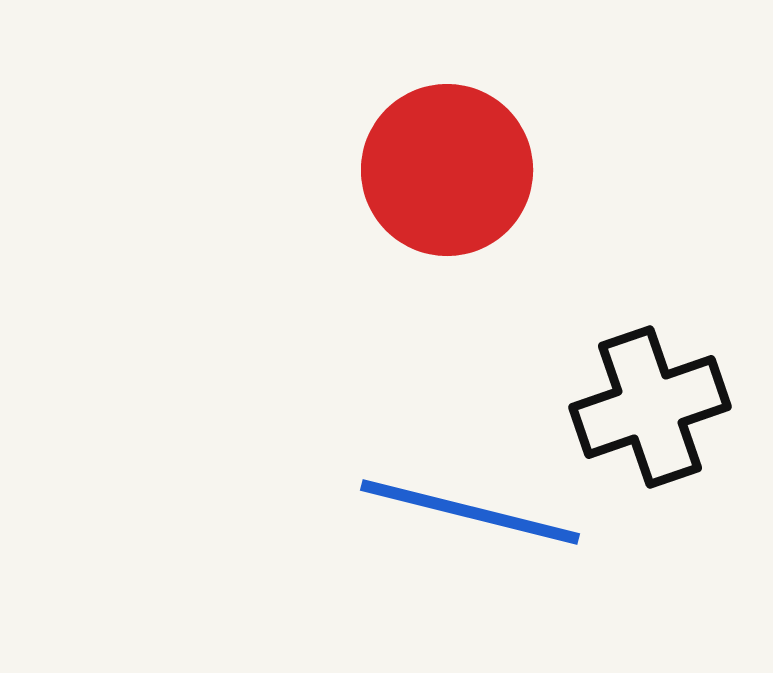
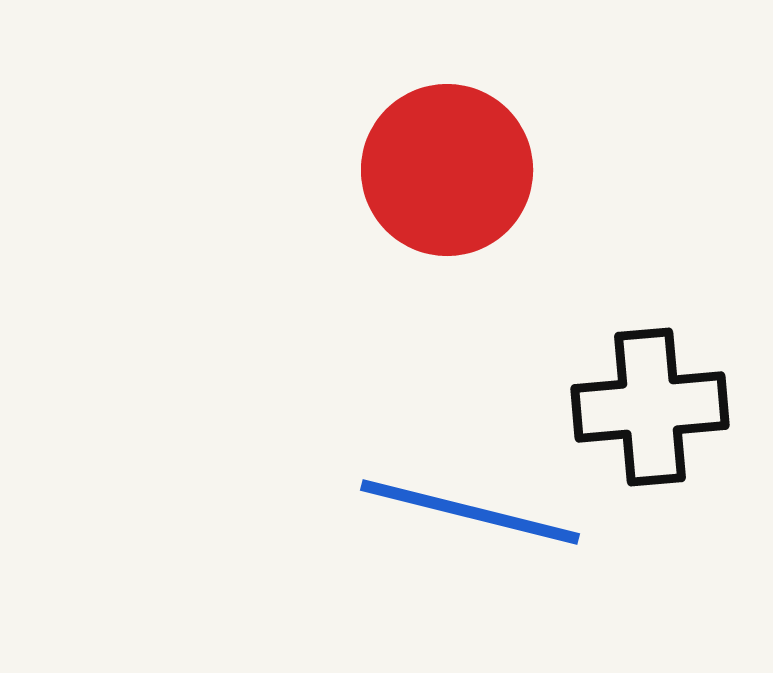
black cross: rotated 14 degrees clockwise
